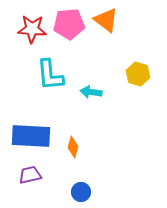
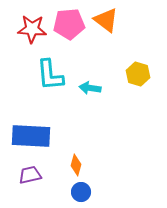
cyan arrow: moved 1 px left, 4 px up
orange diamond: moved 3 px right, 18 px down
